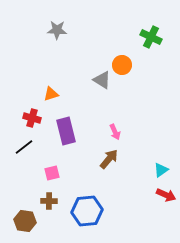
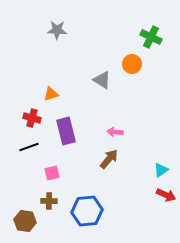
orange circle: moved 10 px right, 1 px up
pink arrow: rotated 119 degrees clockwise
black line: moved 5 px right; rotated 18 degrees clockwise
